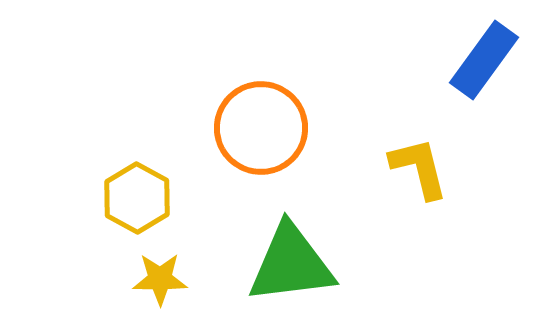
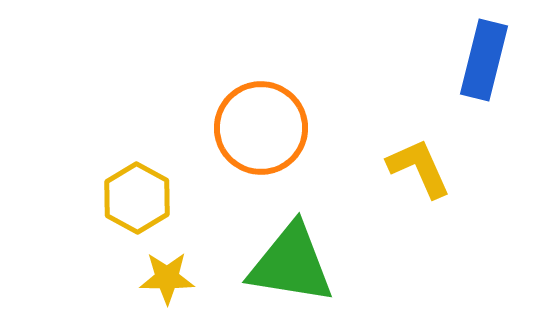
blue rectangle: rotated 22 degrees counterclockwise
yellow L-shape: rotated 10 degrees counterclockwise
green triangle: rotated 16 degrees clockwise
yellow star: moved 7 px right, 1 px up
